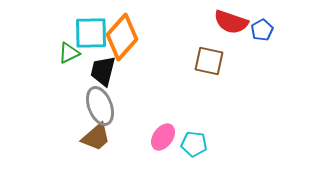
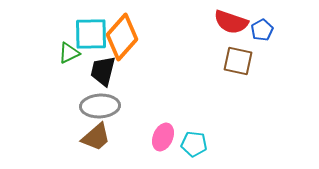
cyan square: moved 1 px down
brown square: moved 29 px right
gray ellipse: rotated 72 degrees counterclockwise
pink ellipse: rotated 12 degrees counterclockwise
